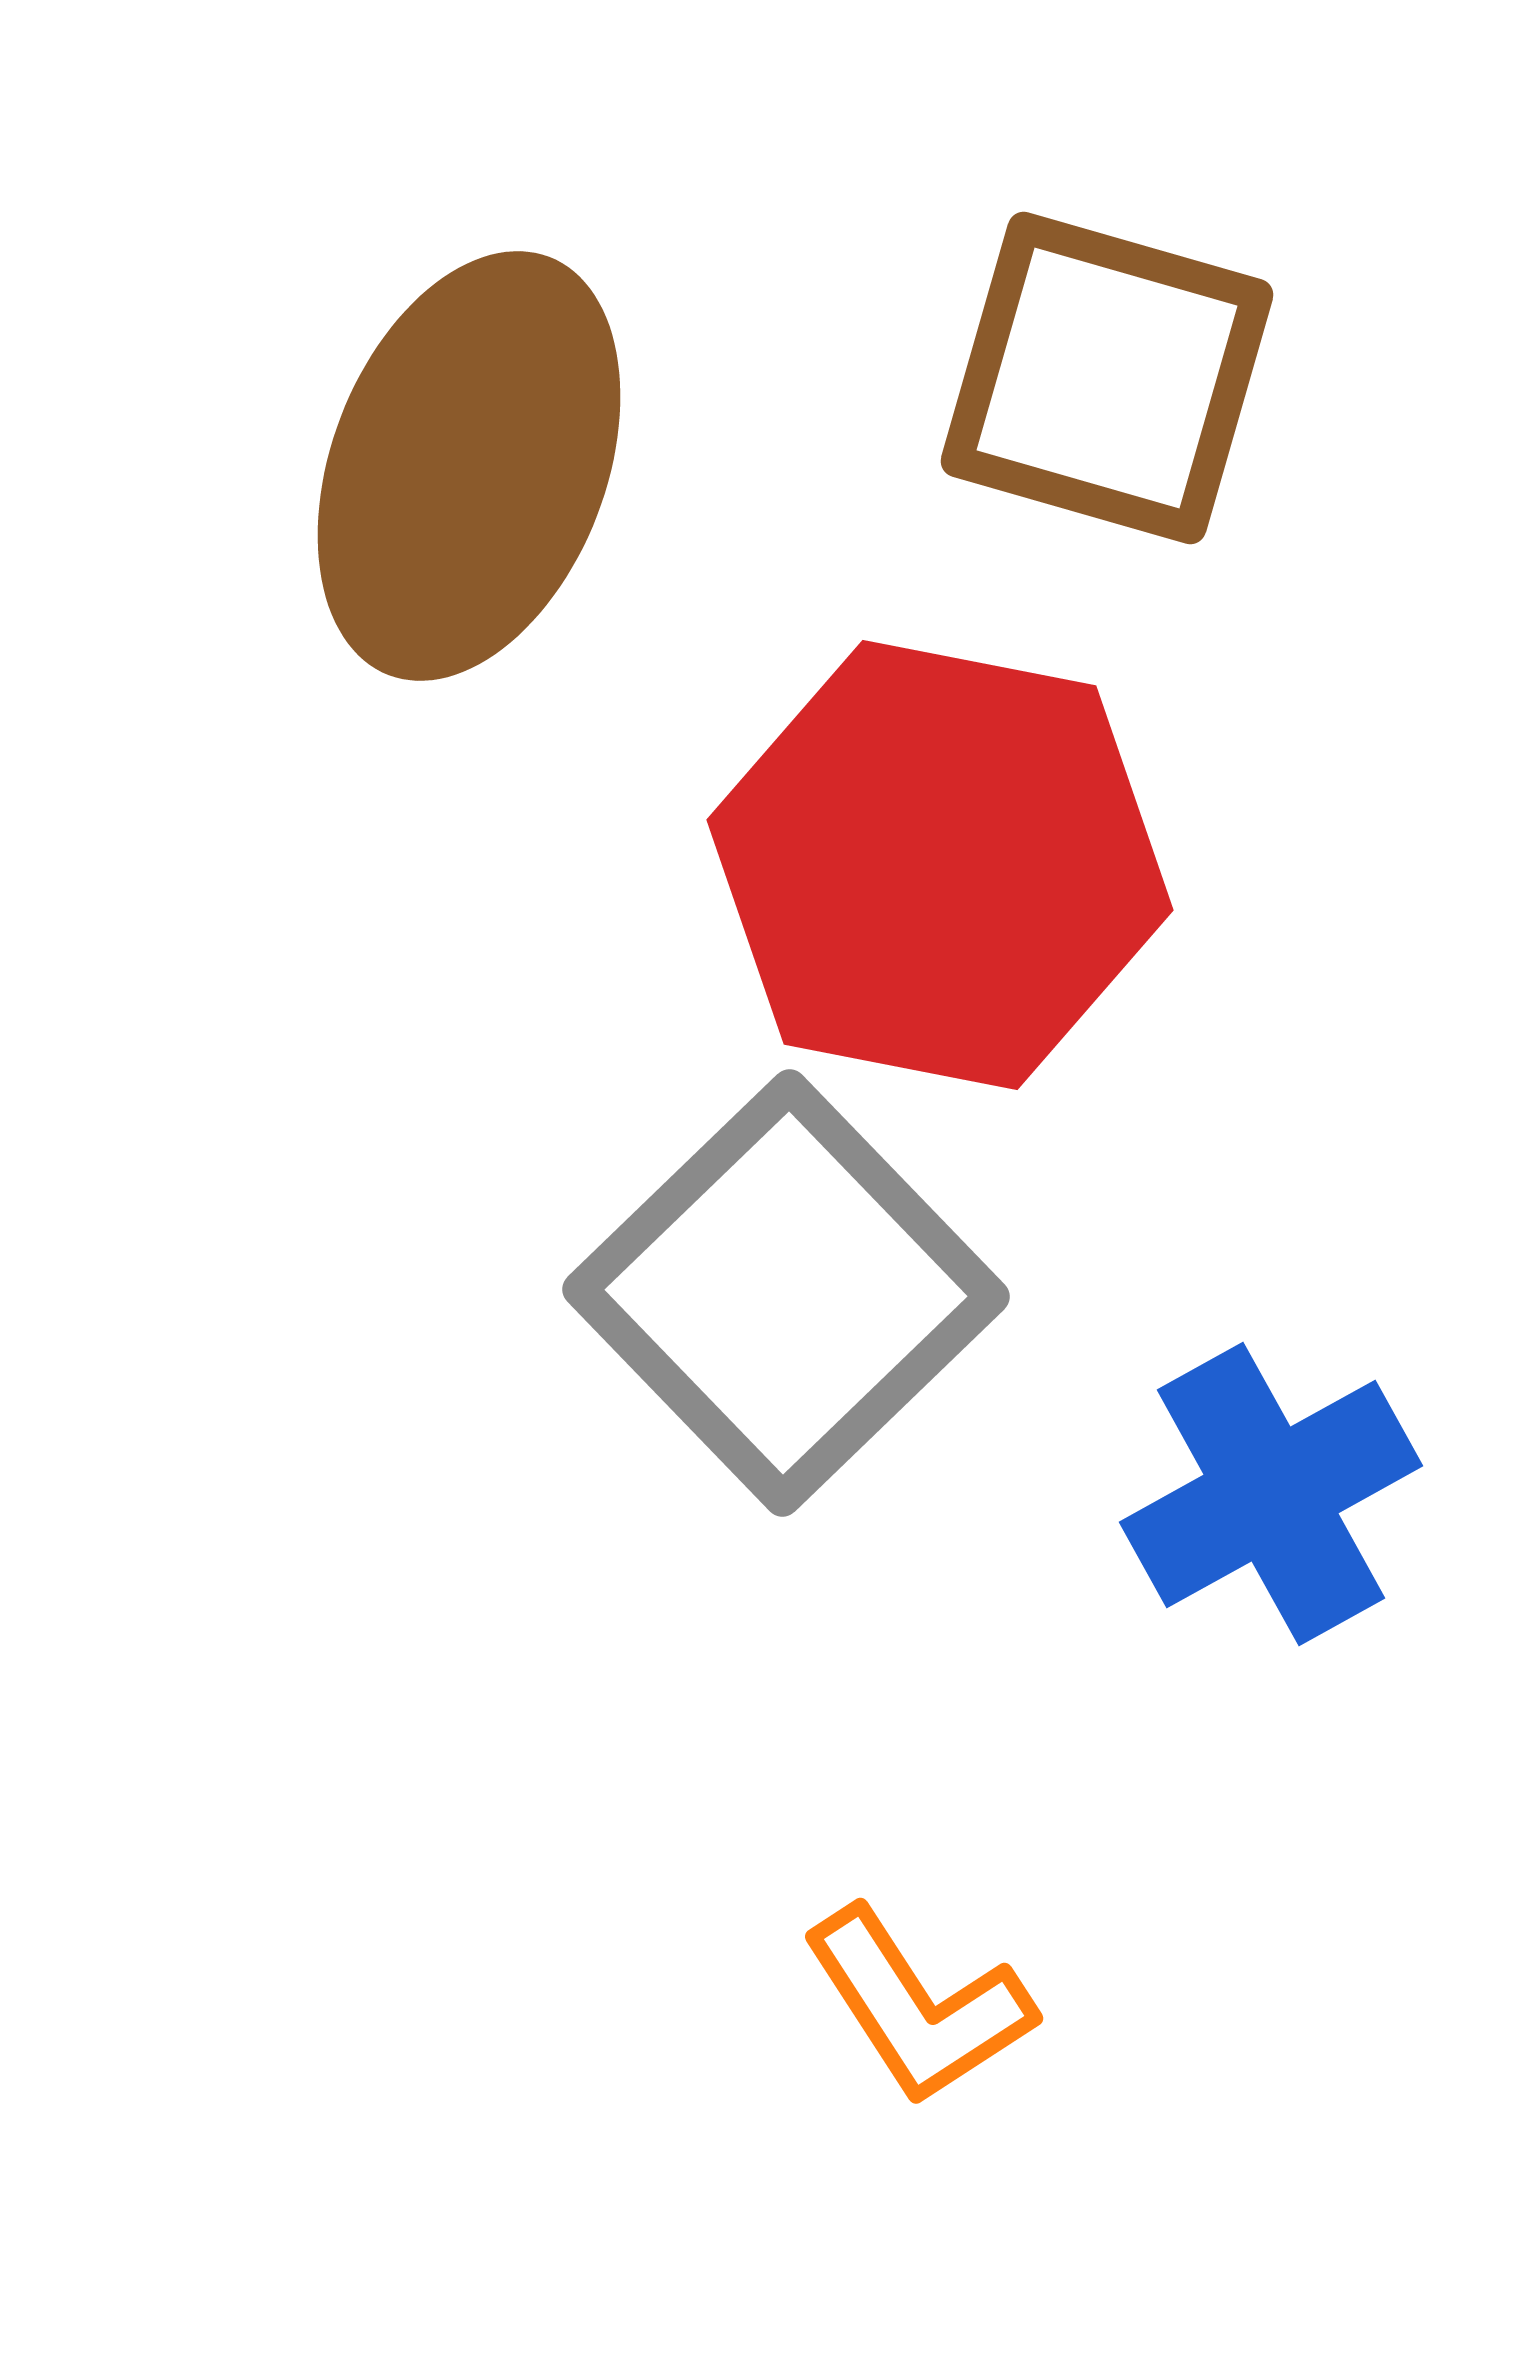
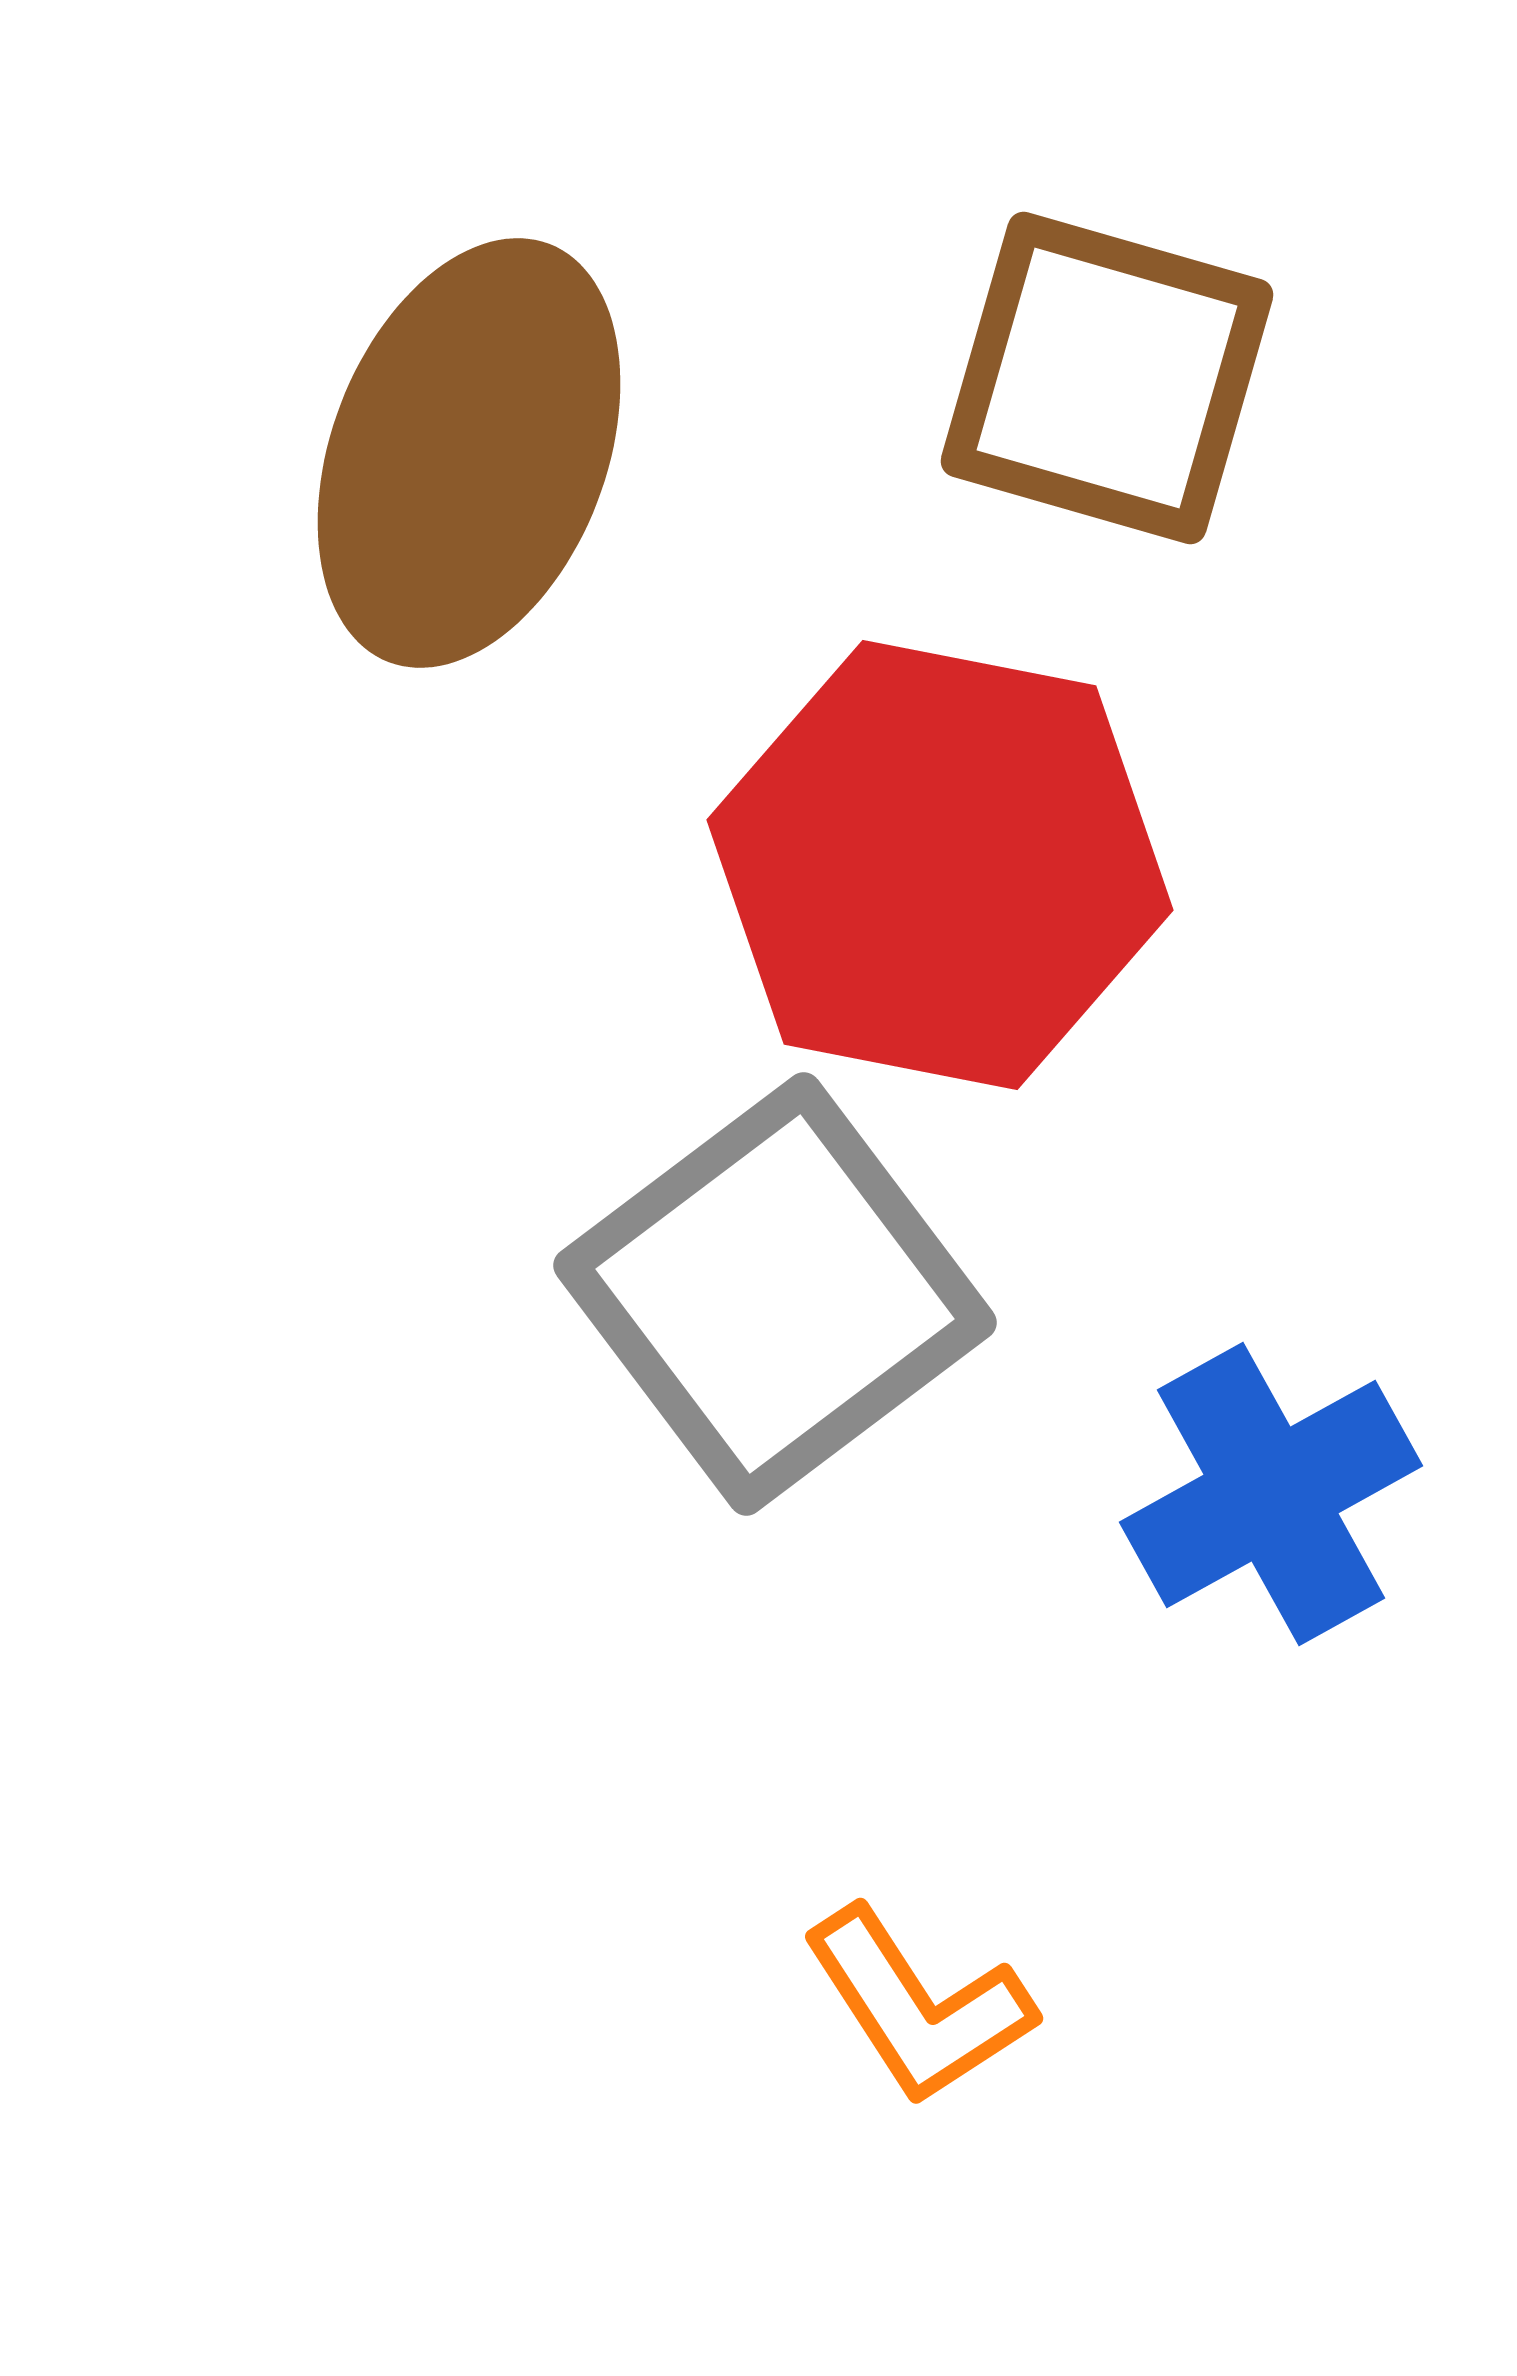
brown ellipse: moved 13 px up
gray square: moved 11 px left, 1 px down; rotated 7 degrees clockwise
